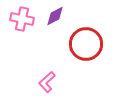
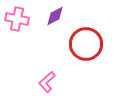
pink cross: moved 5 px left
